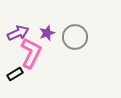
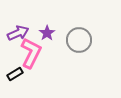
purple star: rotated 14 degrees counterclockwise
gray circle: moved 4 px right, 3 px down
